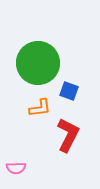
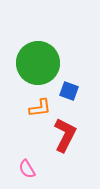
red L-shape: moved 3 px left
pink semicircle: moved 11 px right, 1 px down; rotated 60 degrees clockwise
